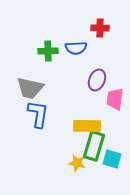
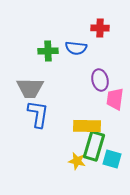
blue semicircle: rotated 10 degrees clockwise
purple ellipse: moved 3 px right; rotated 35 degrees counterclockwise
gray trapezoid: rotated 12 degrees counterclockwise
yellow star: moved 2 px up
